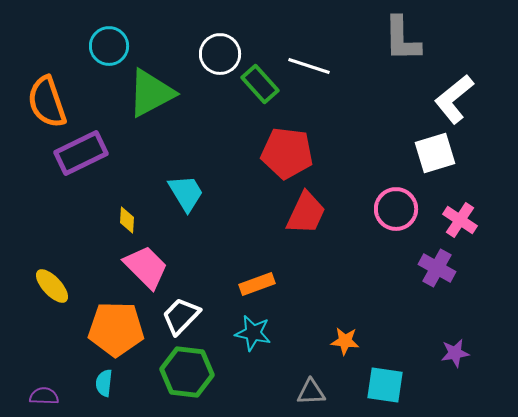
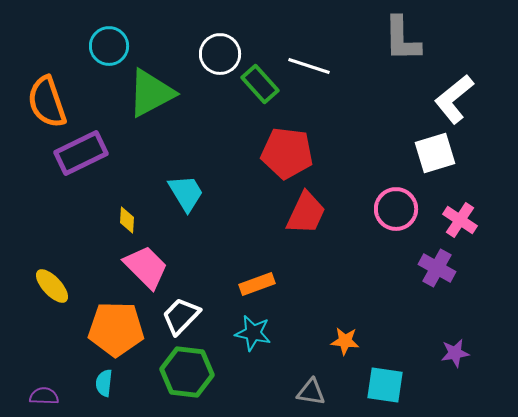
gray triangle: rotated 12 degrees clockwise
